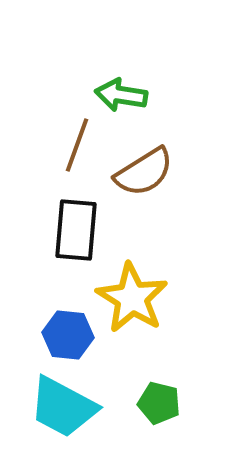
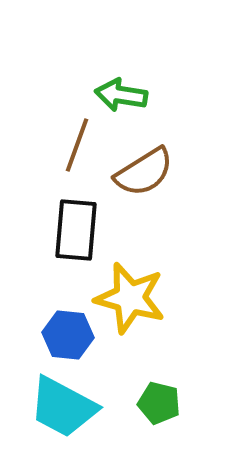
yellow star: moved 2 px left; rotated 16 degrees counterclockwise
